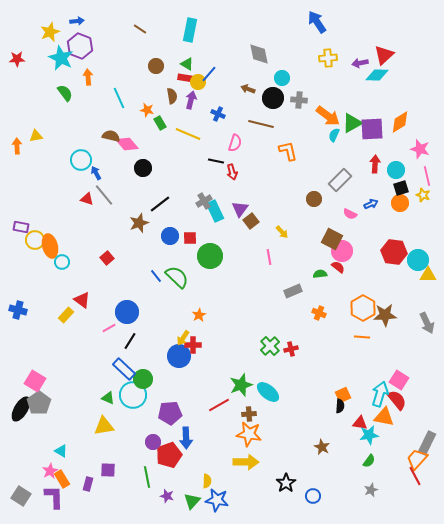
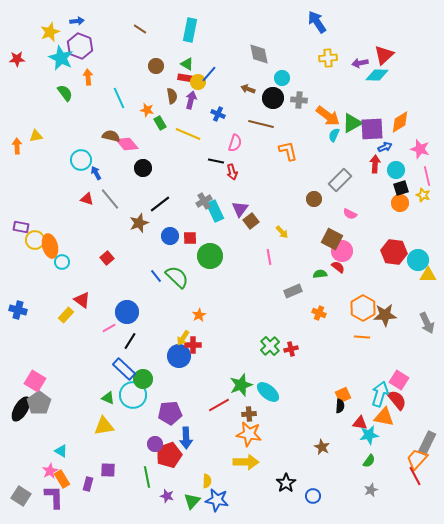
gray line at (104, 195): moved 6 px right, 4 px down
blue arrow at (371, 204): moved 14 px right, 57 px up
purple circle at (153, 442): moved 2 px right, 2 px down
